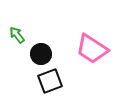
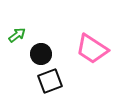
green arrow: rotated 90 degrees clockwise
